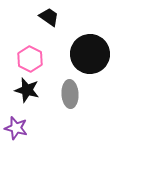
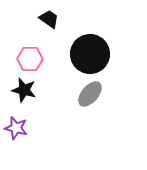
black trapezoid: moved 2 px down
pink hexagon: rotated 25 degrees counterclockwise
black star: moved 3 px left
gray ellipse: moved 20 px right; rotated 44 degrees clockwise
